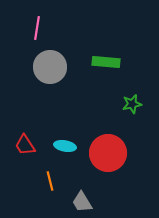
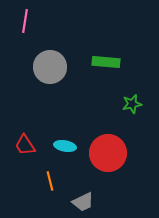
pink line: moved 12 px left, 7 px up
gray trapezoid: moved 1 px right; rotated 85 degrees counterclockwise
